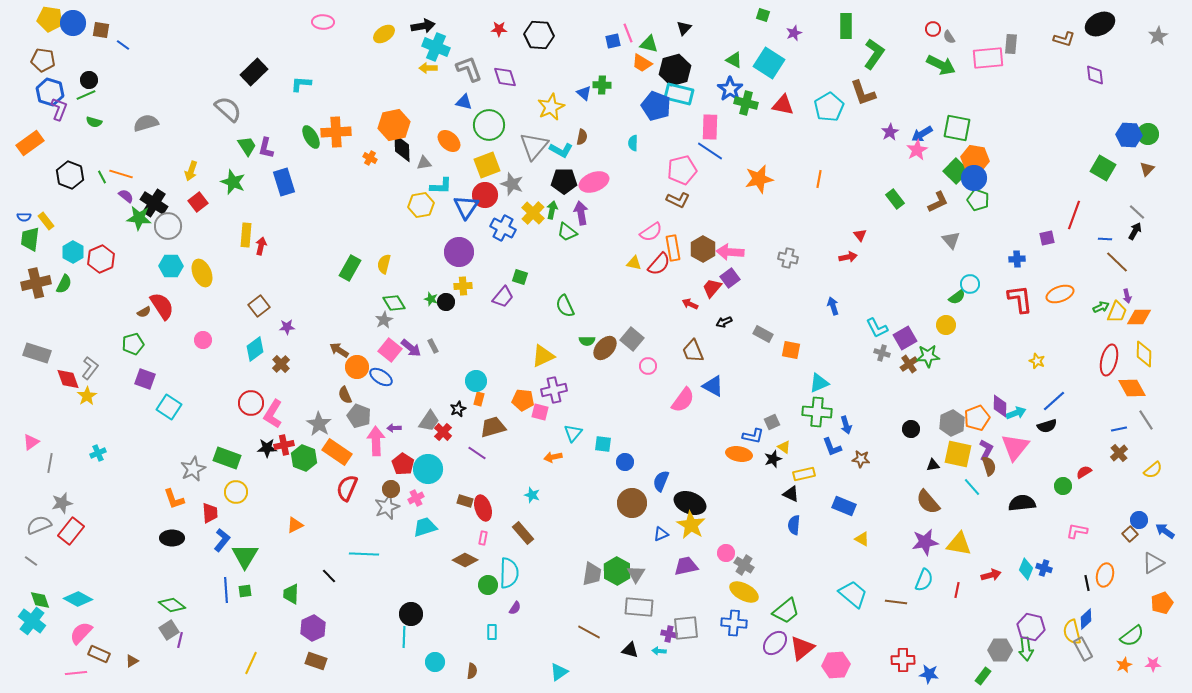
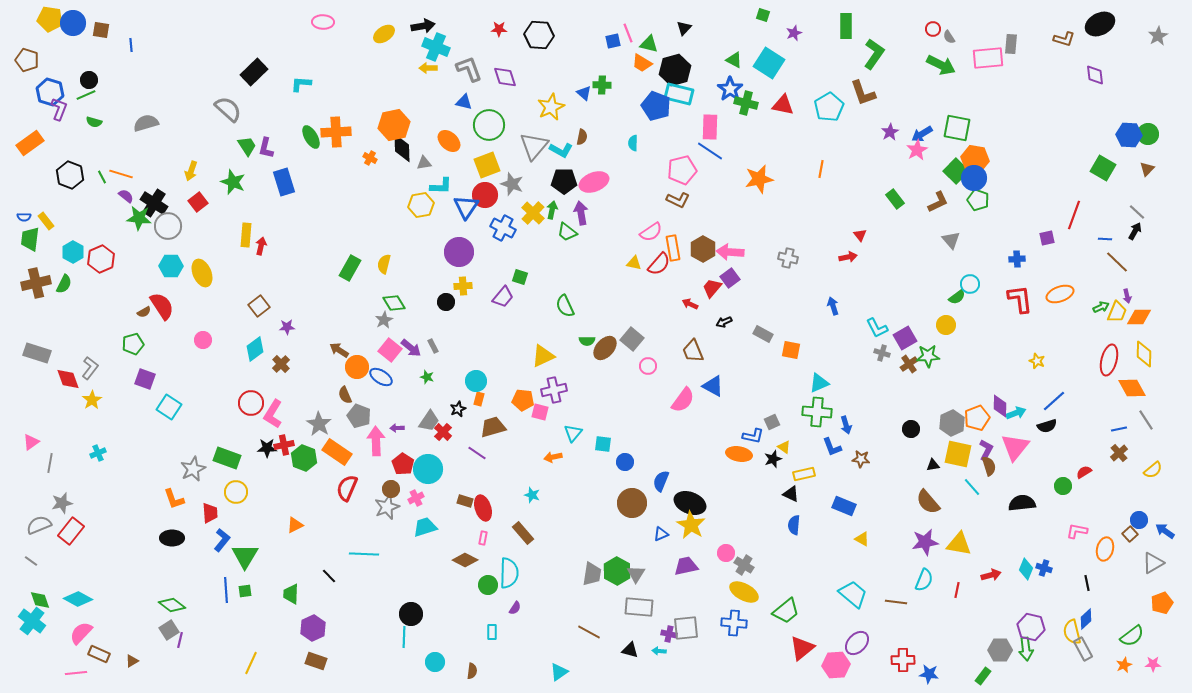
blue line at (123, 45): moved 8 px right; rotated 48 degrees clockwise
brown pentagon at (43, 60): moved 16 px left; rotated 10 degrees clockwise
orange line at (819, 179): moved 2 px right, 10 px up
green star at (431, 299): moved 4 px left, 78 px down
yellow star at (87, 396): moved 5 px right, 4 px down
purple arrow at (394, 428): moved 3 px right
orange ellipse at (1105, 575): moved 26 px up
purple ellipse at (775, 643): moved 82 px right
